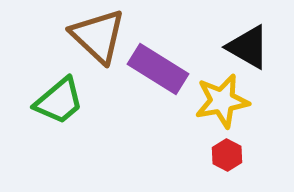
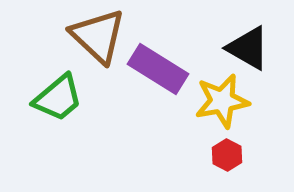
black triangle: moved 1 px down
green trapezoid: moved 1 px left, 3 px up
